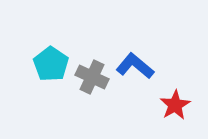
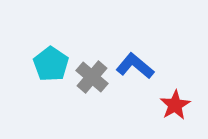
gray cross: rotated 16 degrees clockwise
